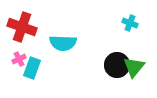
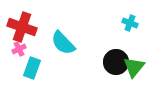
cyan semicircle: rotated 44 degrees clockwise
pink cross: moved 10 px up
black circle: moved 1 px left, 3 px up
